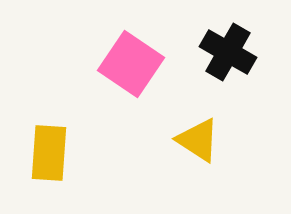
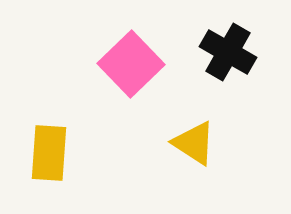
pink square: rotated 12 degrees clockwise
yellow triangle: moved 4 px left, 3 px down
